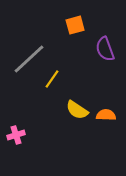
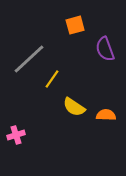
yellow semicircle: moved 3 px left, 3 px up
